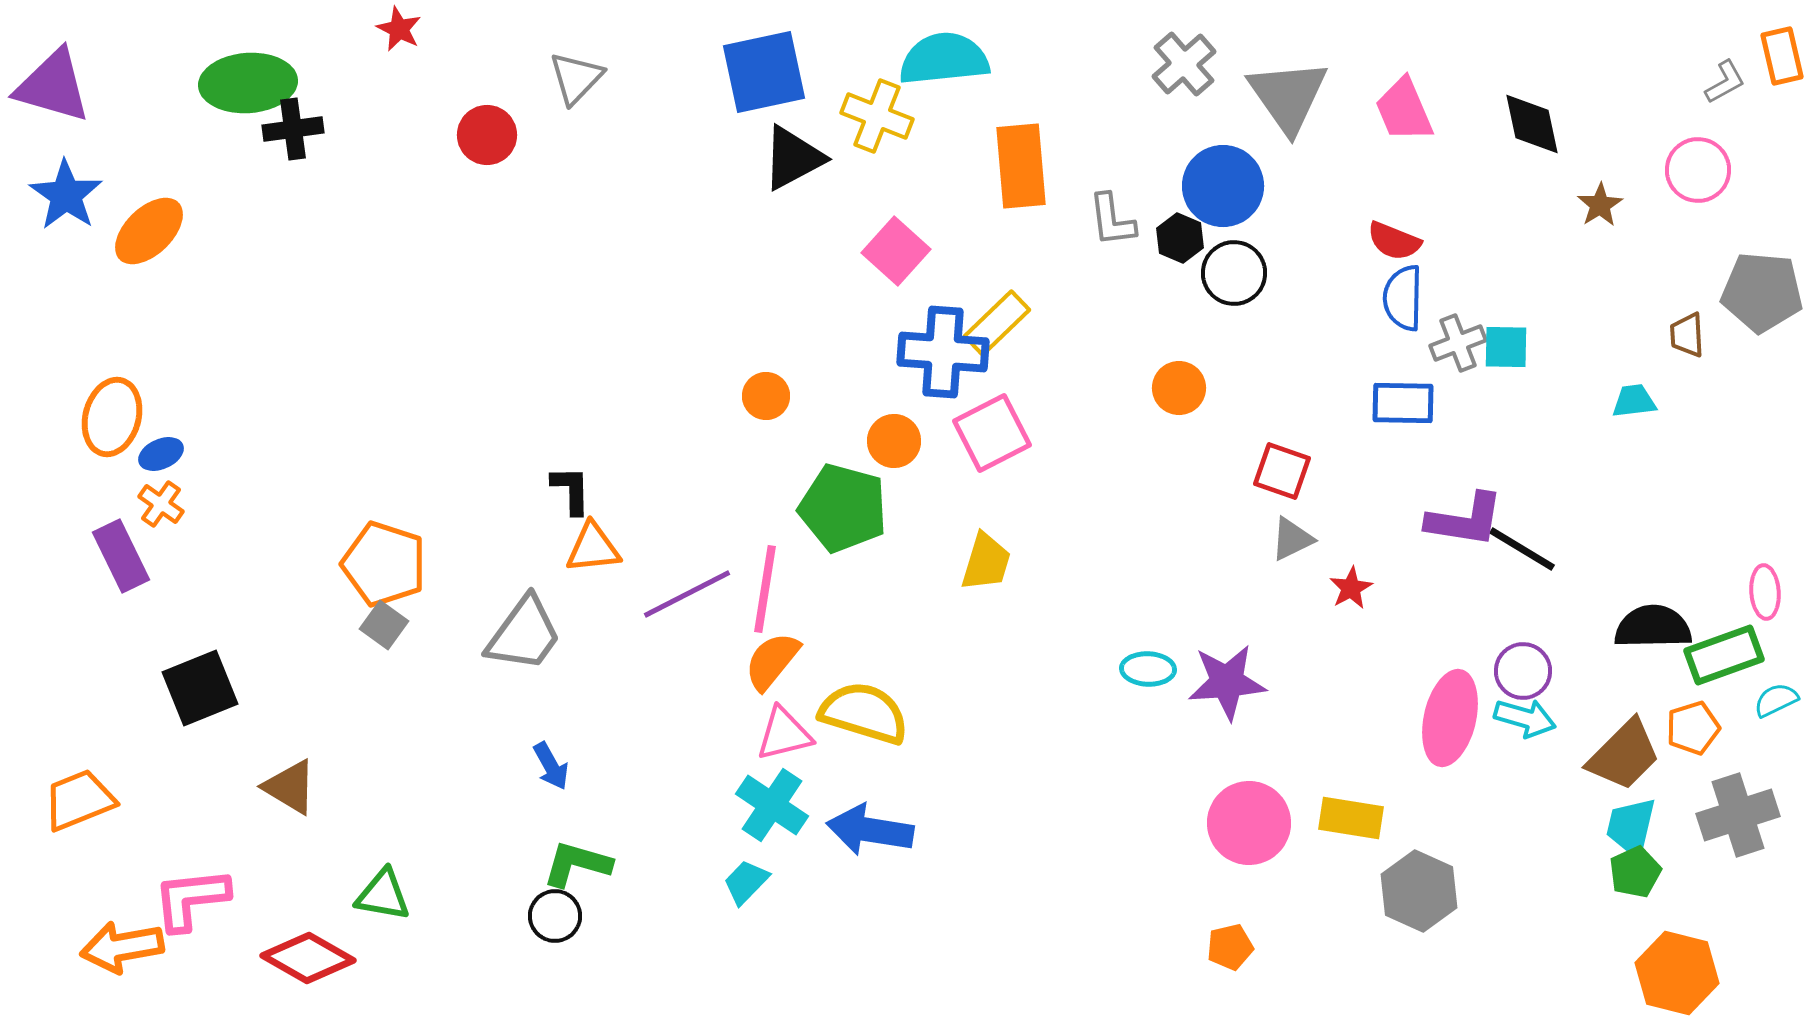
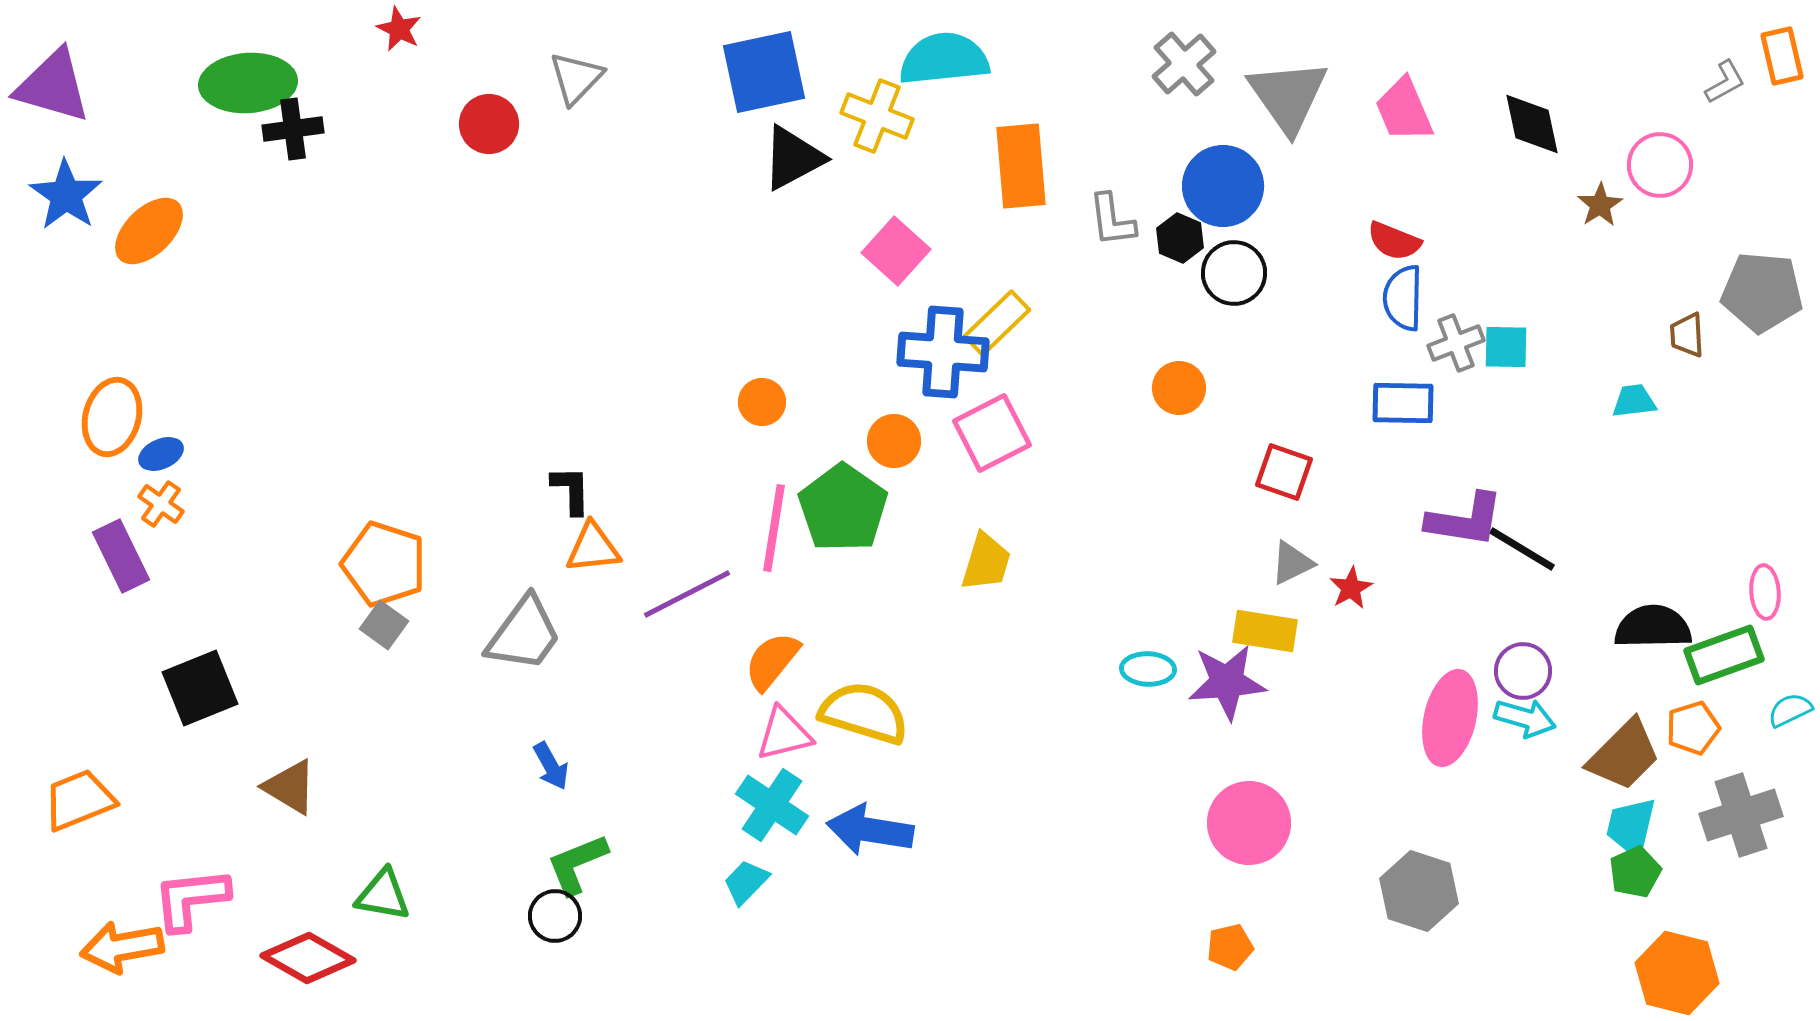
red circle at (487, 135): moved 2 px right, 11 px up
pink circle at (1698, 170): moved 38 px left, 5 px up
gray cross at (1458, 343): moved 2 px left
orange circle at (766, 396): moved 4 px left, 6 px down
red square at (1282, 471): moved 2 px right, 1 px down
green pentagon at (843, 508): rotated 20 degrees clockwise
gray triangle at (1292, 539): moved 24 px down
pink line at (765, 589): moved 9 px right, 61 px up
cyan semicircle at (1776, 700): moved 14 px right, 10 px down
gray cross at (1738, 815): moved 3 px right
yellow rectangle at (1351, 818): moved 86 px left, 187 px up
green L-shape at (577, 864): rotated 38 degrees counterclockwise
gray hexagon at (1419, 891): rotated 6 degrees counterclockwise
